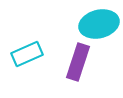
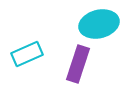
purple rectangle: moved 2 px down
